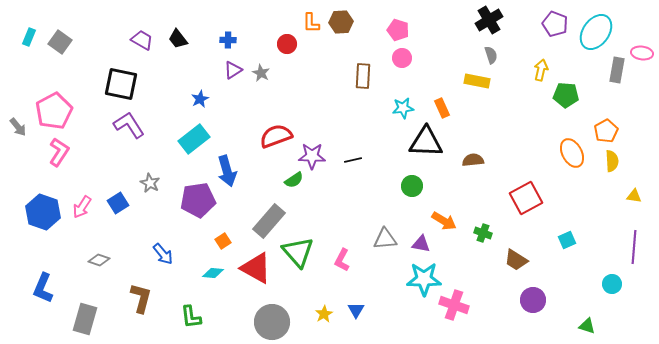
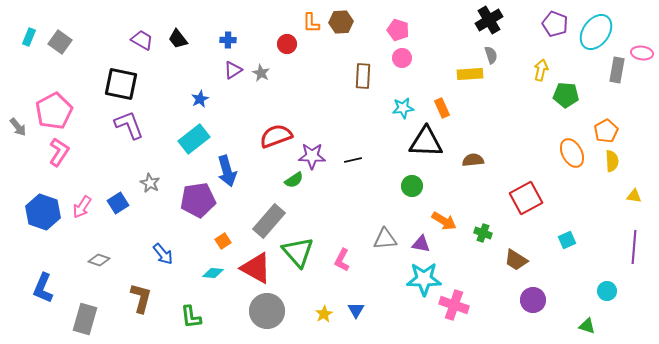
yellow rectangle at (477, 81): moved 7 px left, 7 px up; rotated 15 degrees counterclockwise
purple L-shape at (129, 125): rotated 12 degrees clockwise
cyan circle at (612, 284): moved 5 px left, 7 px down
gray circle at (272, 322): moved 5 px left, 11 px up
